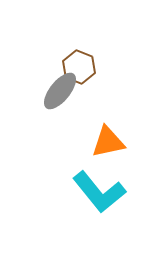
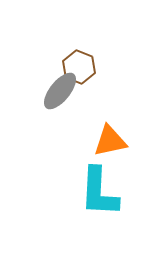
orange triangle: moved 2 px right, 1 px up
cyan L-shape: rotated 42 degrees clockwise
